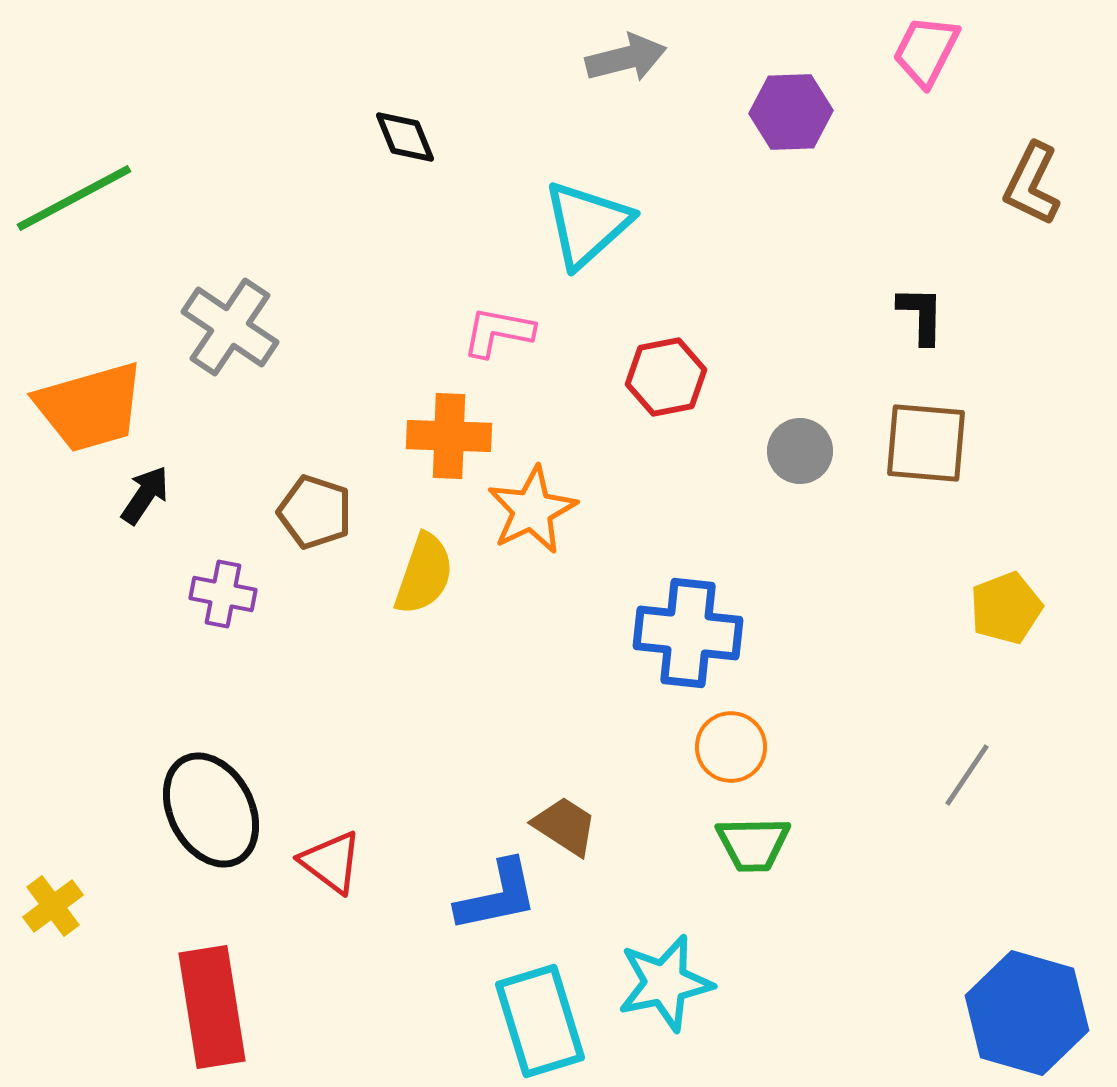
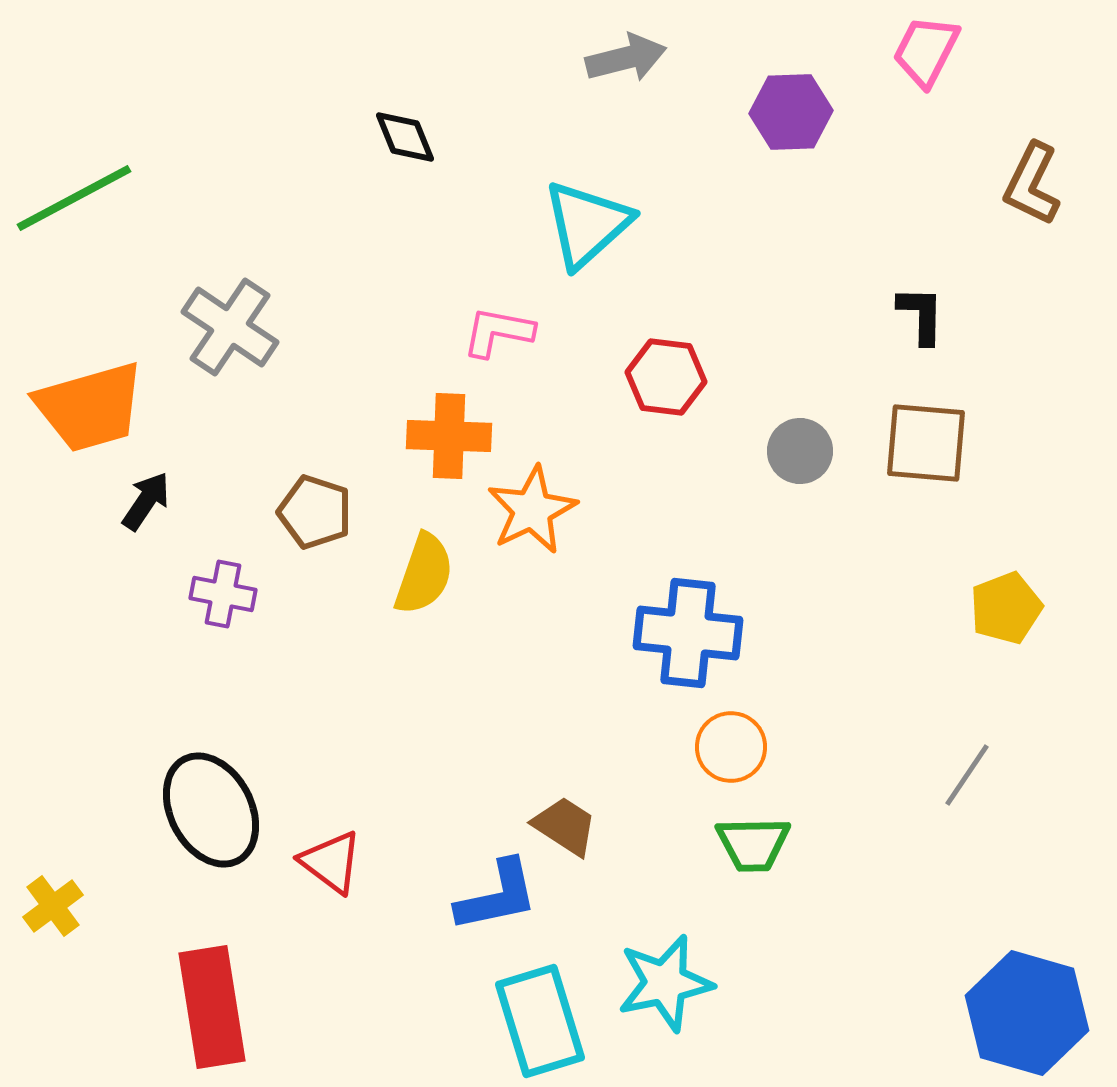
red hexagon: rotated 18 degrees clockwise
black arrow: moved 1 px right, 6 px down
